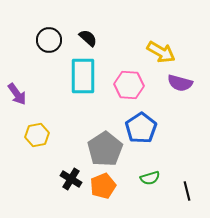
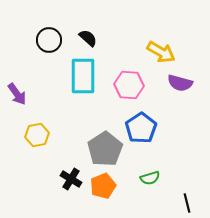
black line: moved 12 px down
